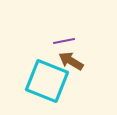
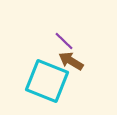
purple line: rotated 55 degrees clockwise
